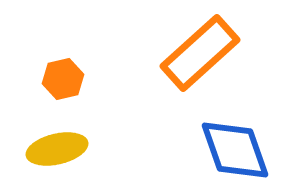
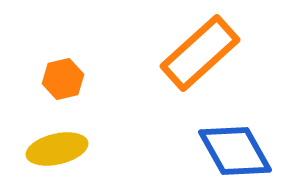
blue diamond: moved 1 px down; rotated 10 degrees counterclockwise
